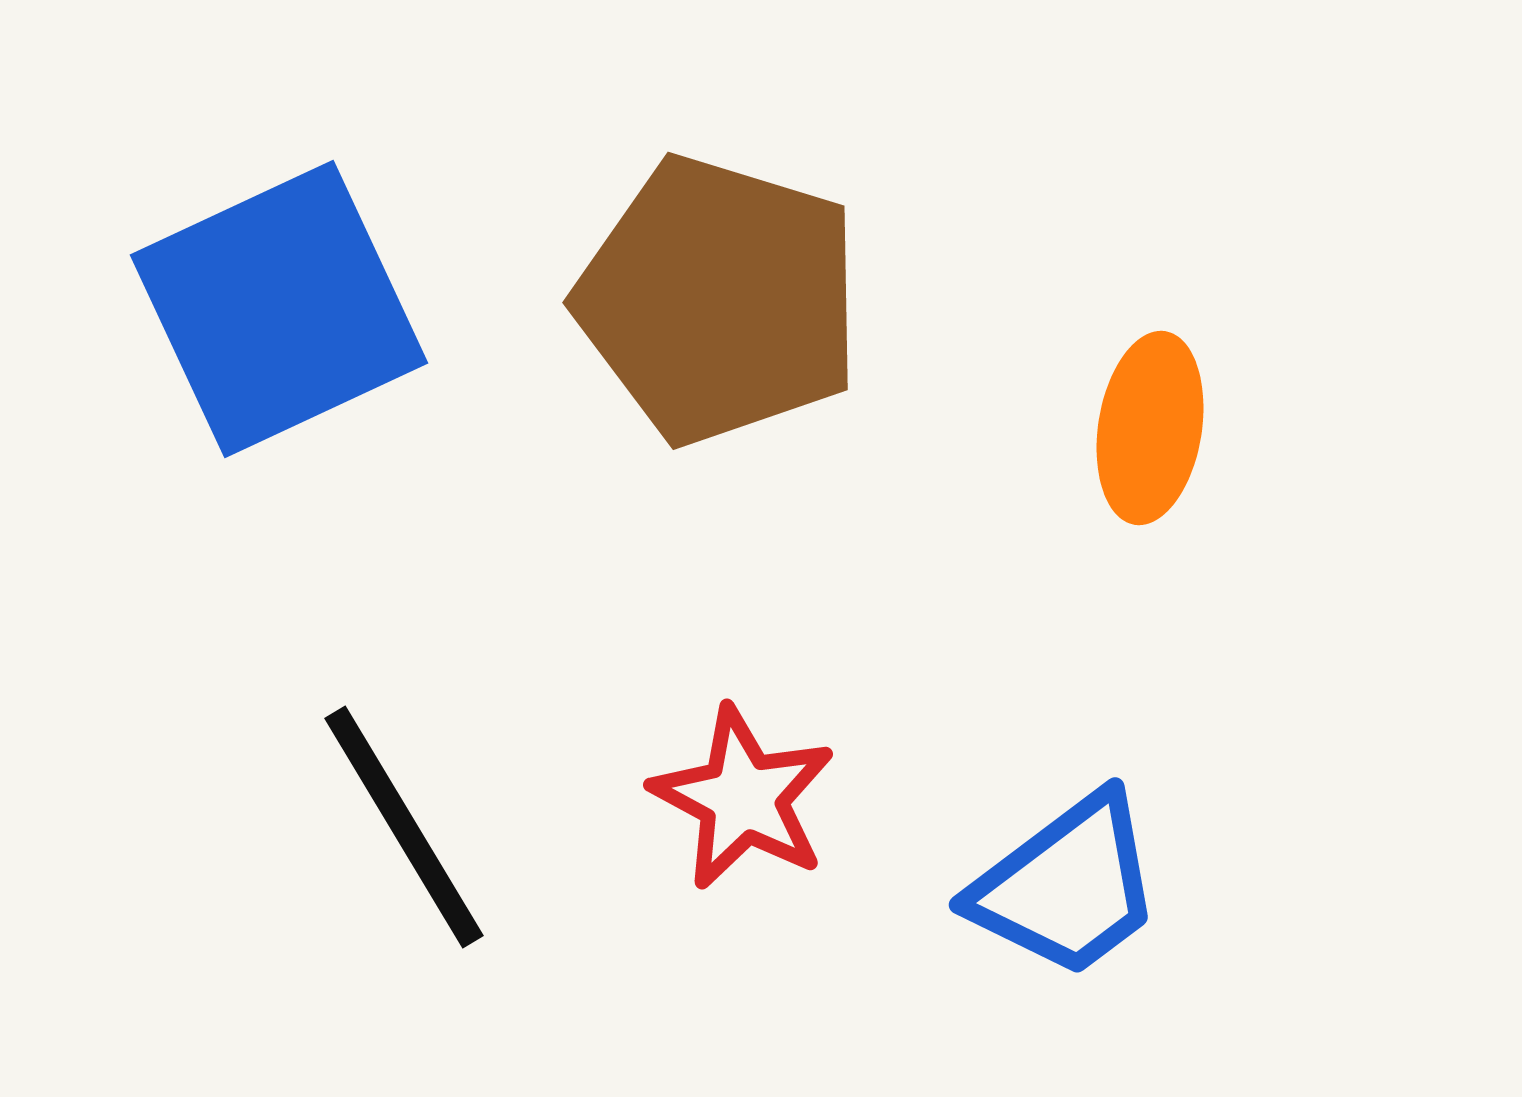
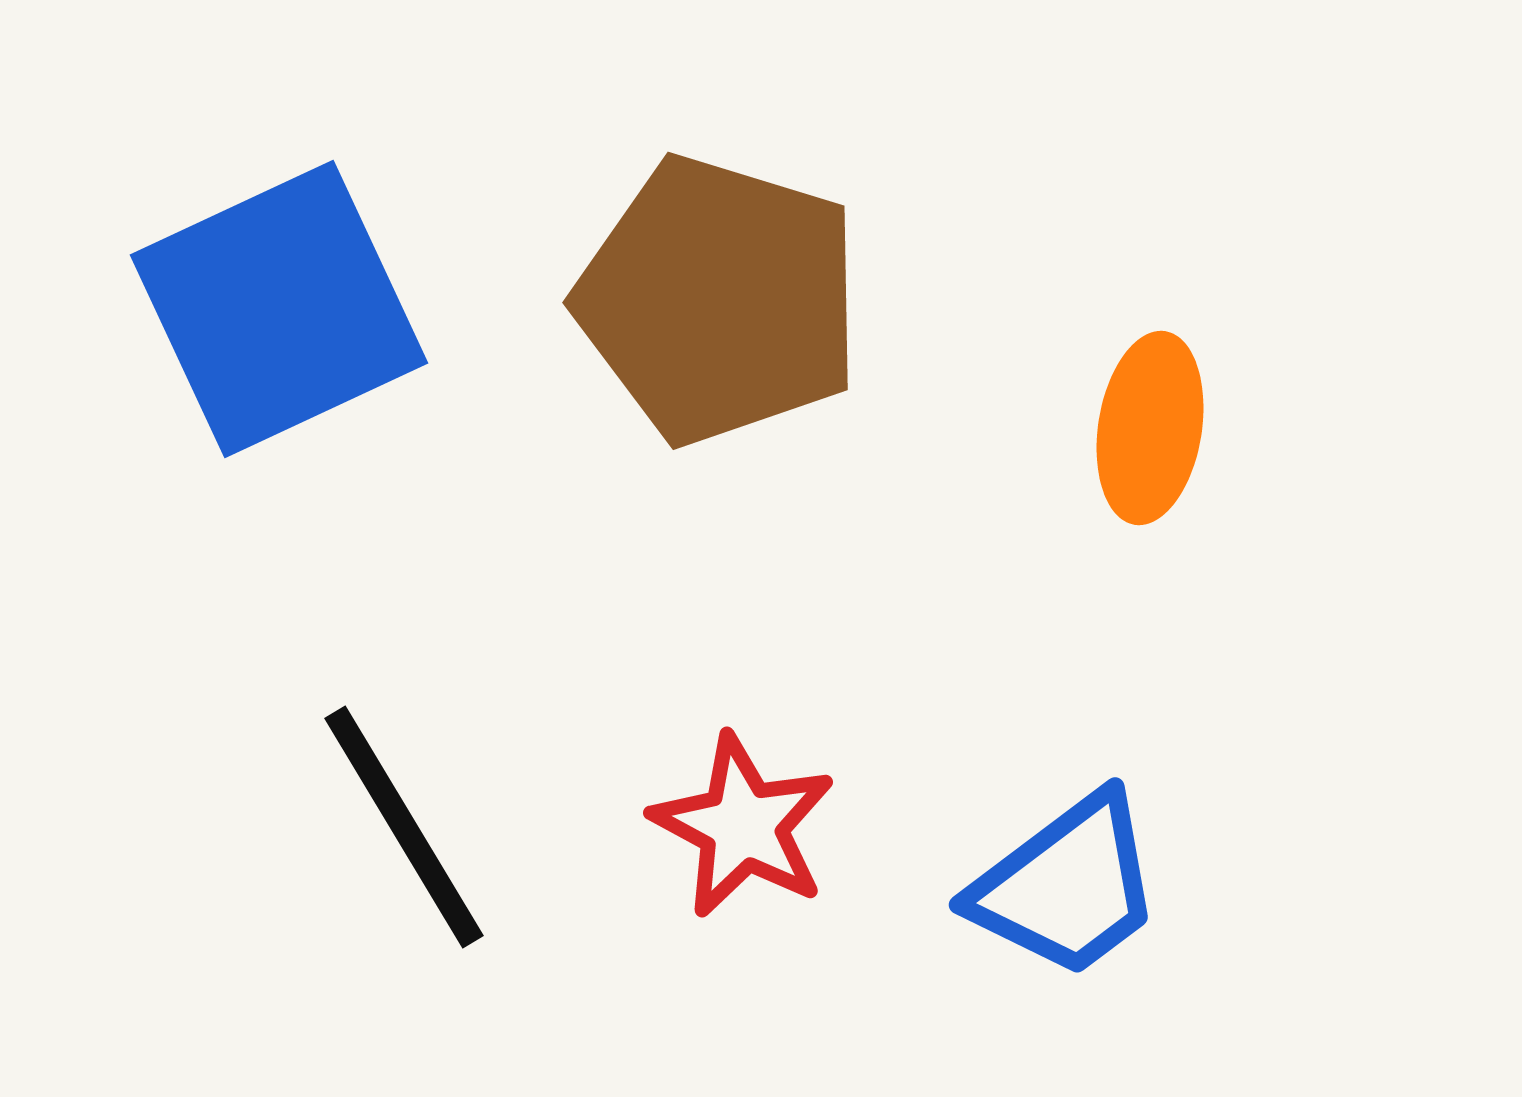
red star: moved 28 px down
